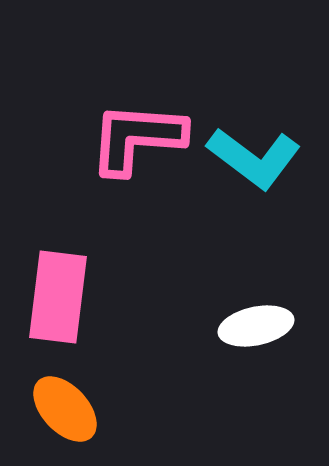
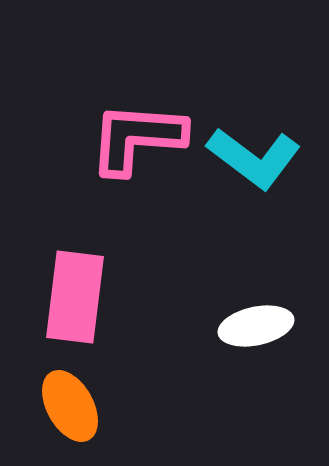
pink rectangle: moved 17 px right
orange ellipse: moved 5 px right, 3 px up; rotated 14 degrees clockwise
